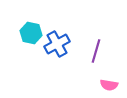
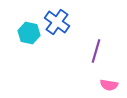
cyan hexagon: moved 2 px left
blue cross: moved 22 px up; rotated 25 degrees counterclockwise
